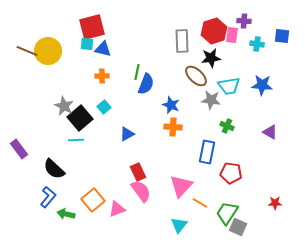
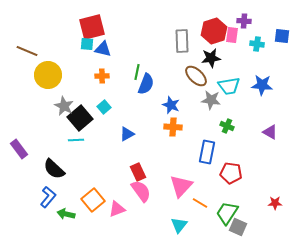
yellow circle at (48, 51): moved 24 px down
